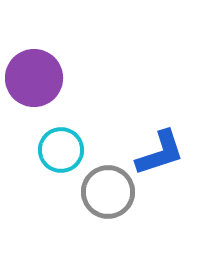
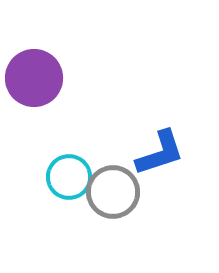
cyan circle: moved 8 px right, 27 px down
gray circle: moved 5 px right
